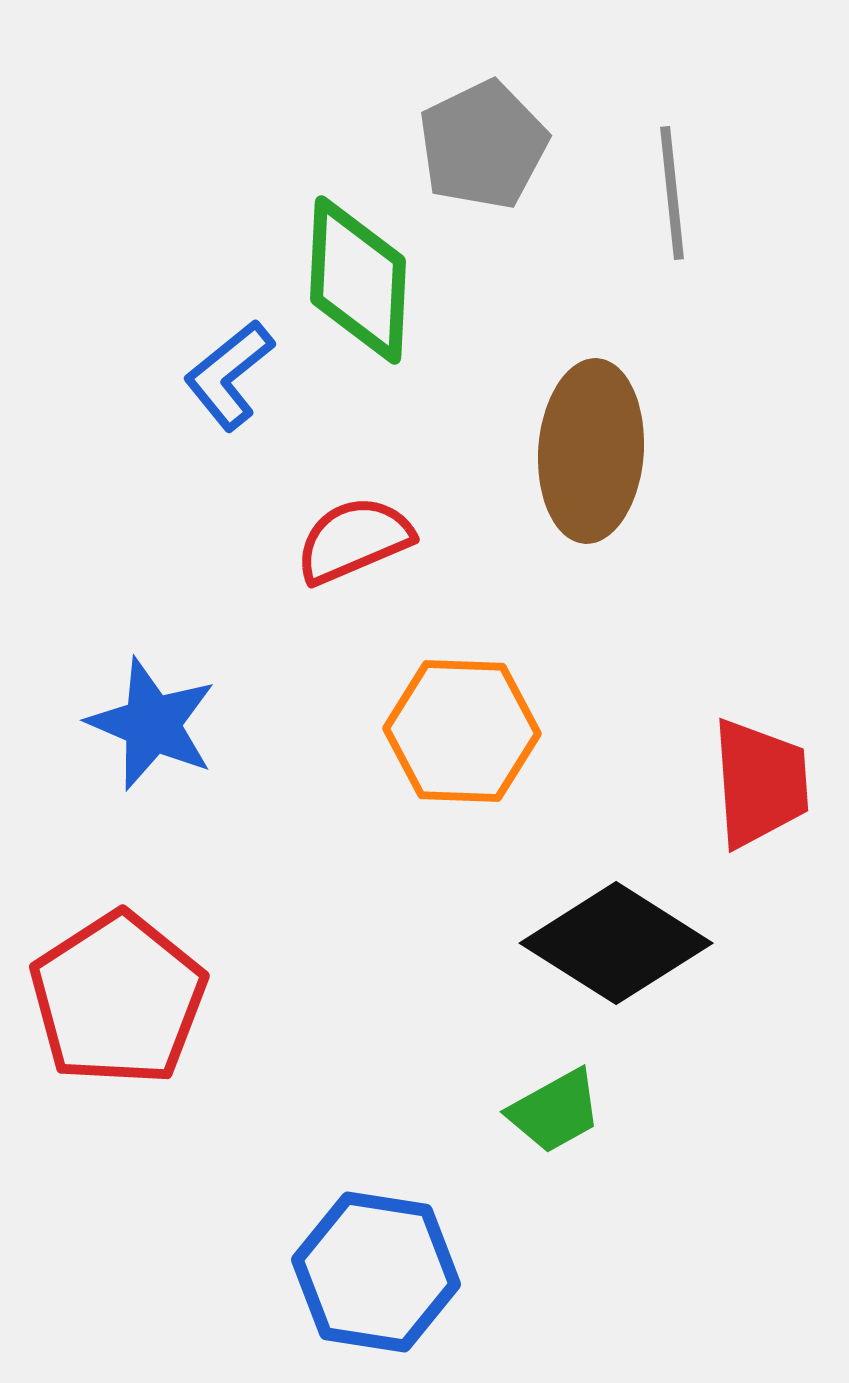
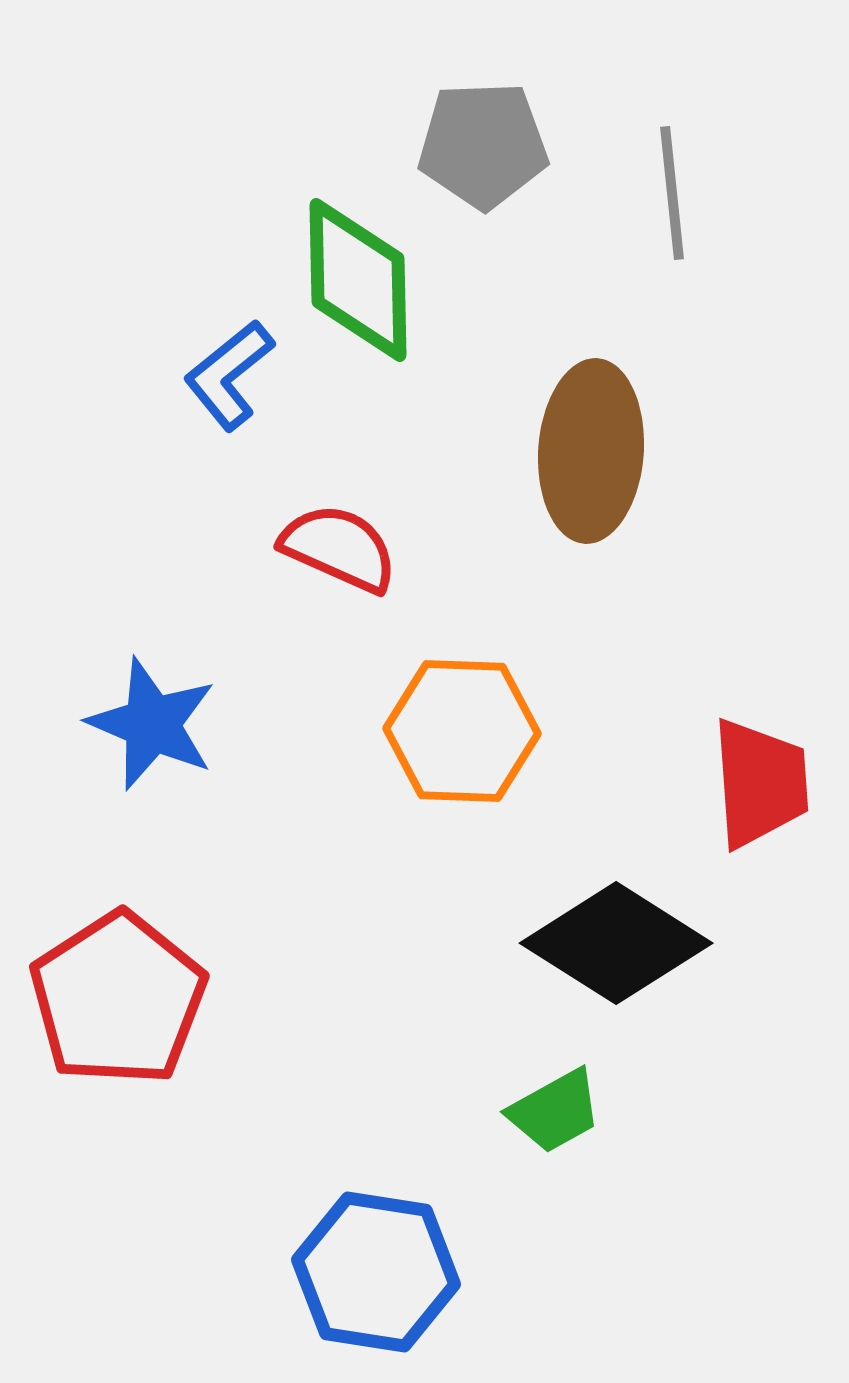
gray pentagon: rotated 24 degrees clockwise
green diamond: rotated 4 degrees counterclockwise
red semicircle: moved 15 px left, 8 px down; rotated 47 degrees clockwise
